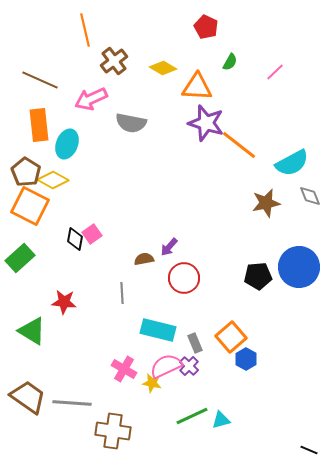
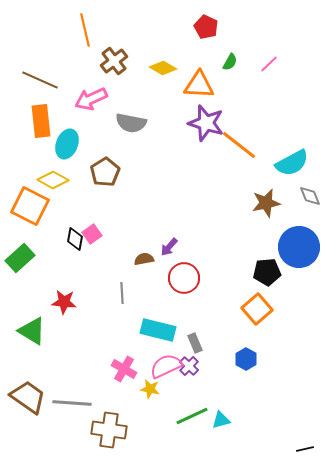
pink line at (275, 72): moved 6 px left, 8 px up
orange triangle at (197, 87): moved 2 px right, 2 px up
orange rectangle at (39, 125): moved 2 px right, 4 px up
brown pentagon at (26, 172): moved 79 px right; rotated 8 degrees clockwise
blue circle at (299, 267): moved 20 px up
black pentagon at (258, 276): moved 9 px right, 4 px up
orange square at (231, 337): moved 26 px right, 28 px up
yellow star at (152, 383): moved 2 px left, 6 px down
brown cross at (113, 431): moved 4 px left, 1 px up
black line at (309, 450): moved 4 px left, 1 px up; rotated 36 degrees counterclockwise
